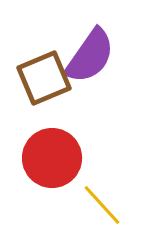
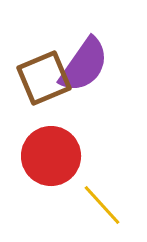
purple semicircle: moved 6 px left, 9 px down
red circle: moved 1 px left, 2 px up
